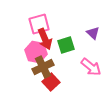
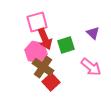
pink square: moved 2 px left, 2 px up
brown cross: rotated 30 degrees counterclockwise
